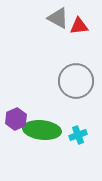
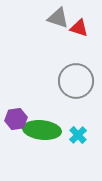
gray triangle: rotated 10 degrees counterclockwise
red triangle: moved 2 px down; rotated 24 degrees clockwise
purple hexagon: rotated 15 degrees clockwise
cyan cross: rotated 24 degrees counterclockwise
